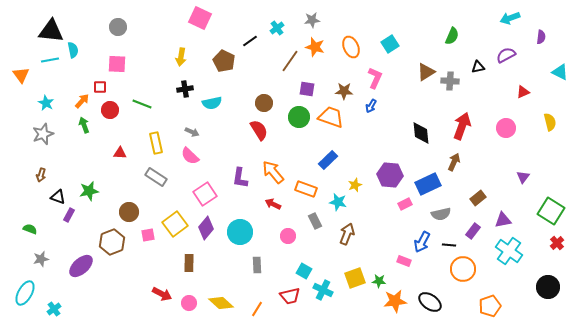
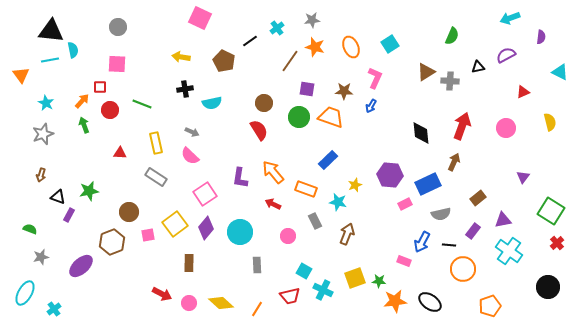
yellow arrow at (181, 57): rotated 90 degrees clockwise
gray star at (41, 259): moved 2 px up
